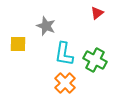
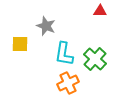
red triangle: moved 3 px right, 2 px up; rotated 40 degrees clockwise
yellow square: moved 2 px right
green cross: moved 1 px up; rotated 15 degrees clockwise
orange cross: moved 3 px right; rotated 20 degrees clockwise
